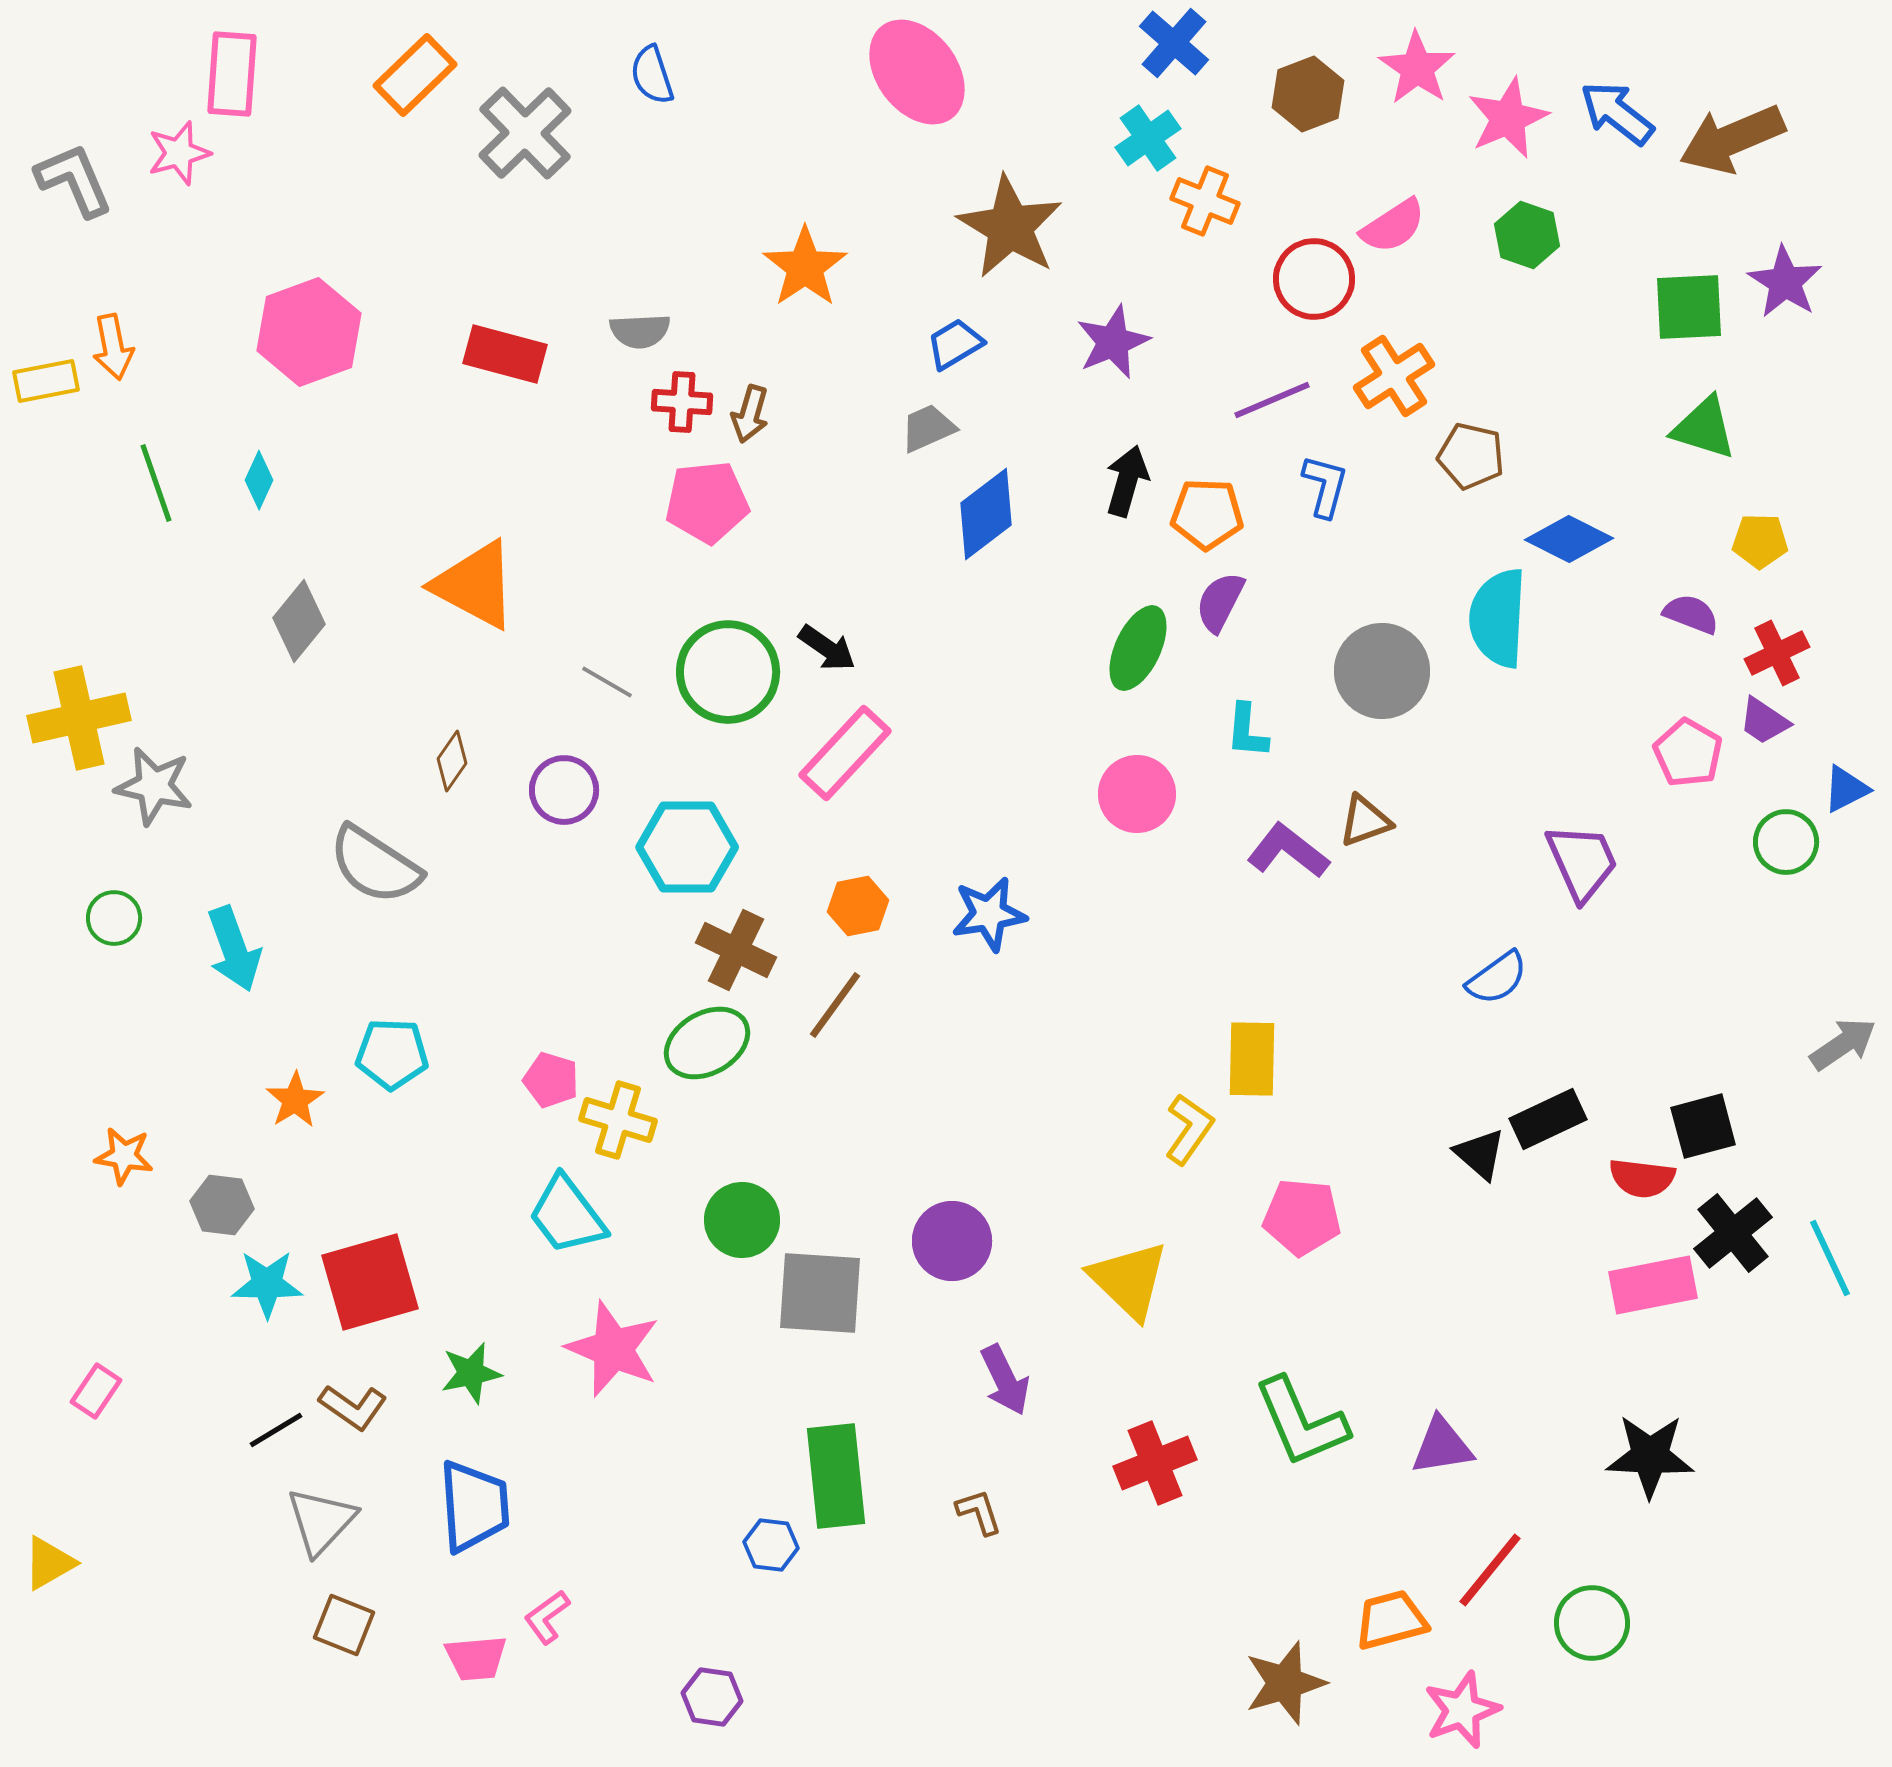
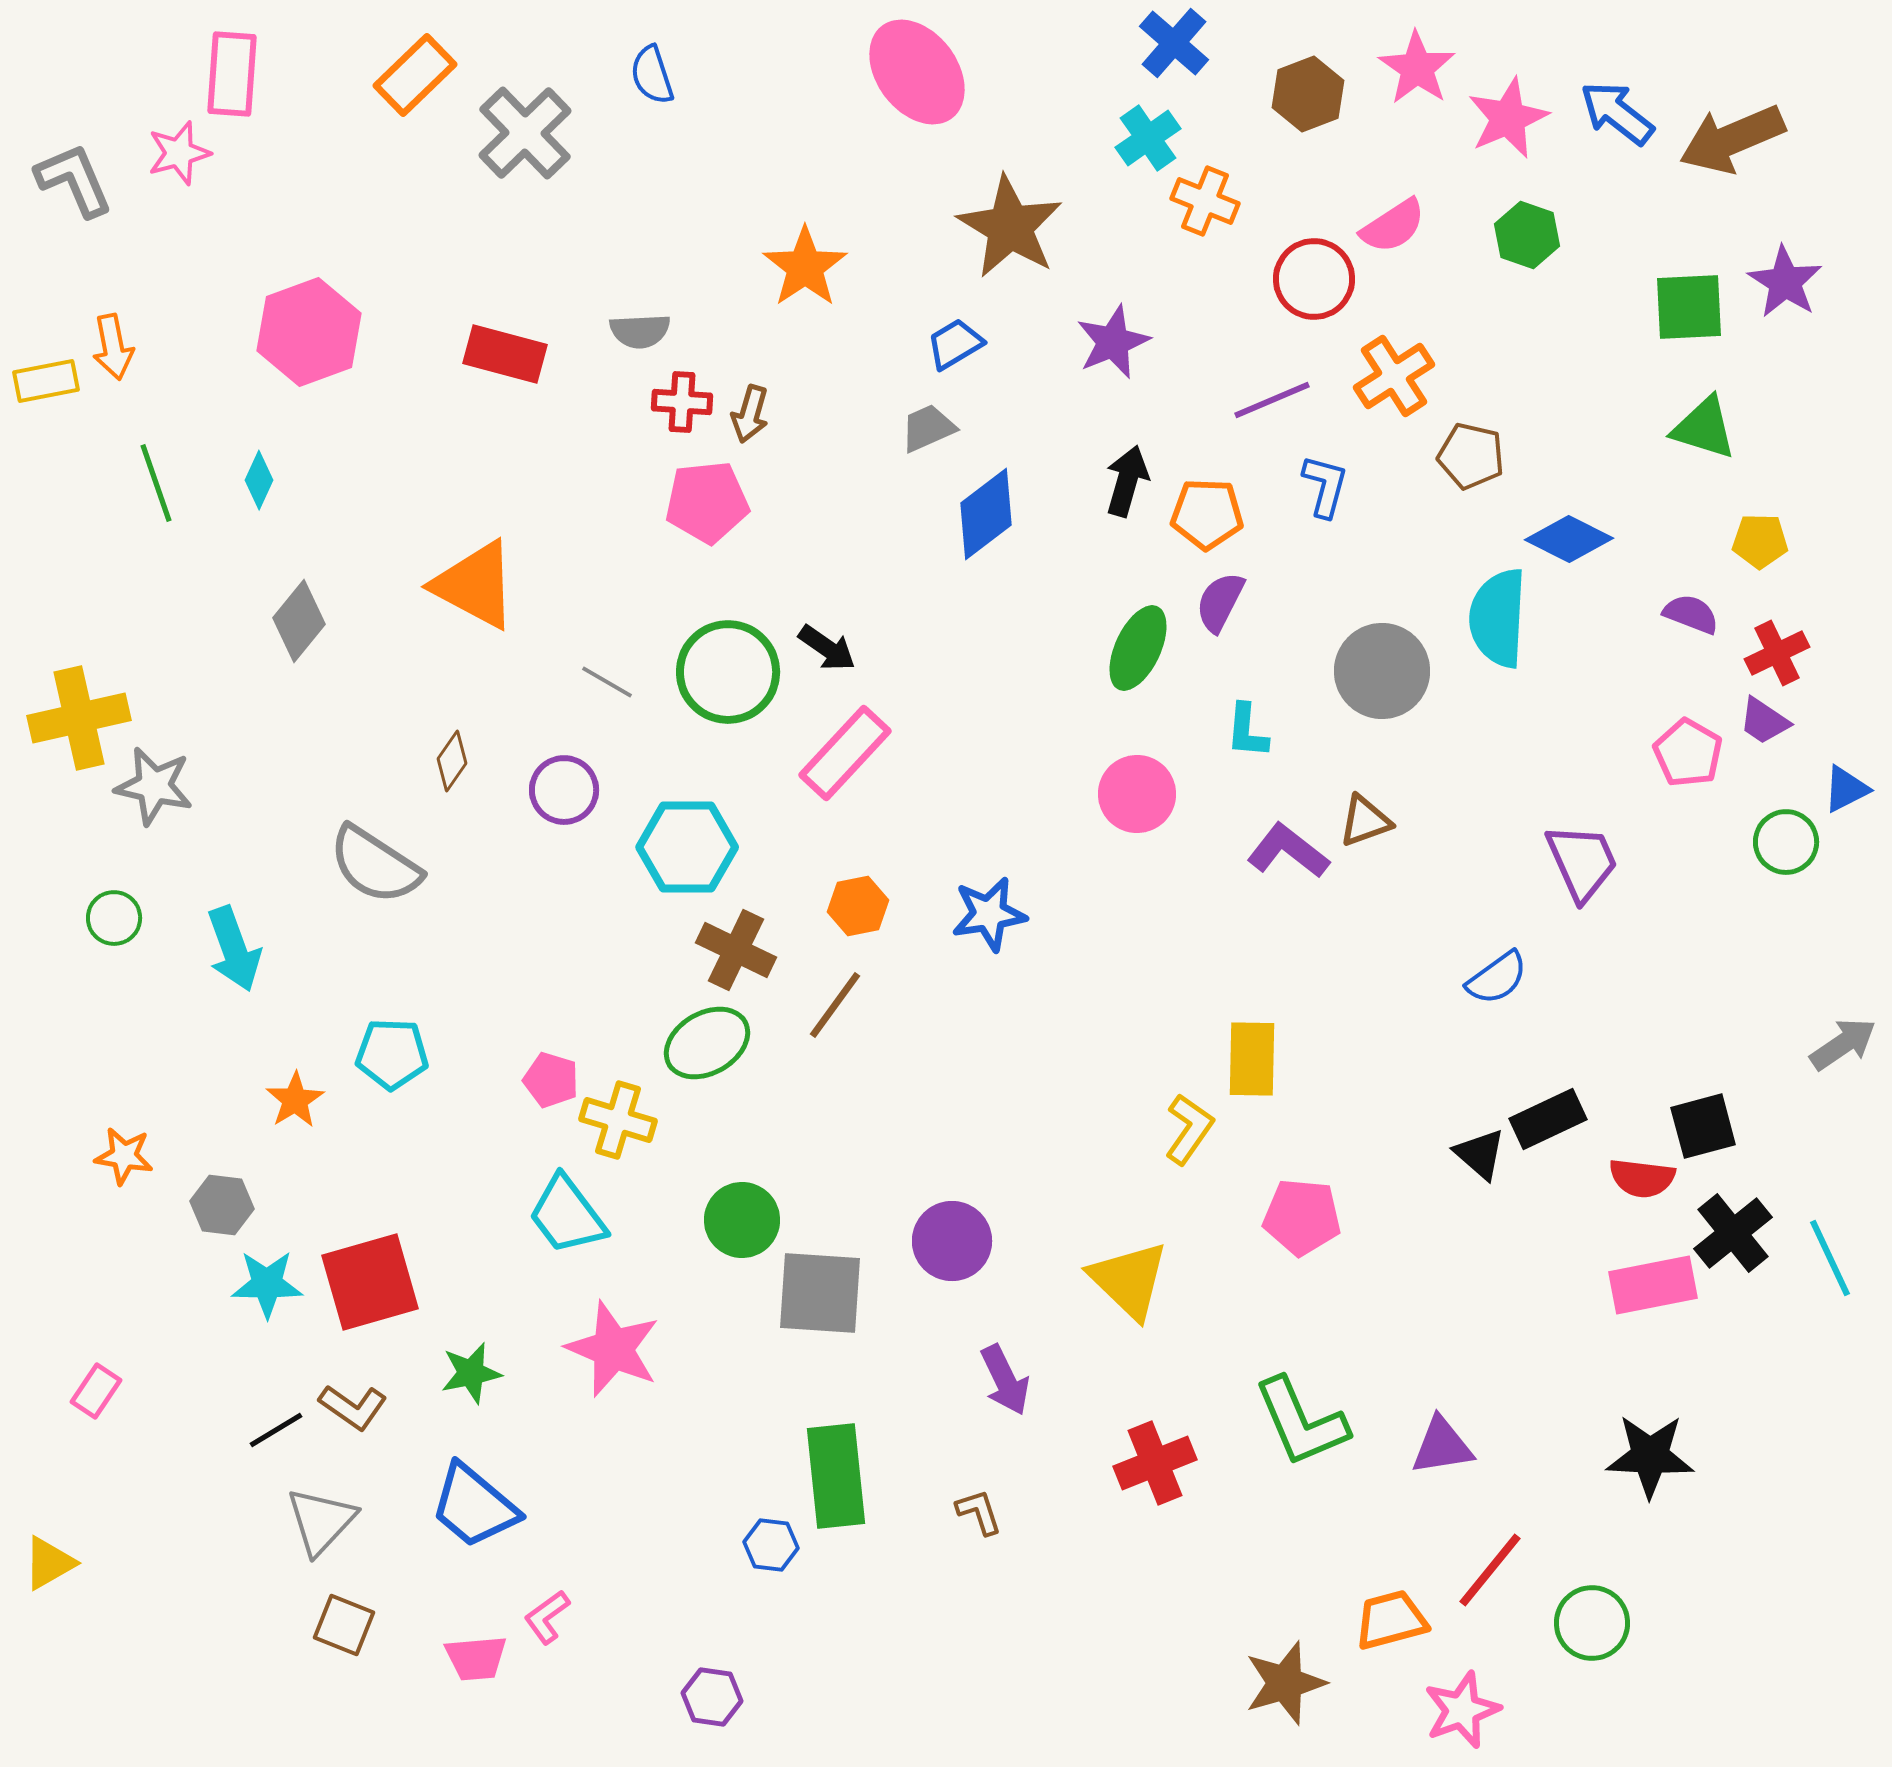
blue trapezoid at (474, 1506): rotated 134 degrees clockwise
